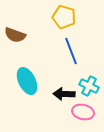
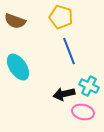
yellow pentagon: moved 3 px left
brown semicircle: moved 14 px up
blue line: moved 2 px left
cyan ellipse: moved 9 px left, 14 px up; rotated 8 degrees counterclockwise
black arrow: rotated 15 degrees counterclockwise
